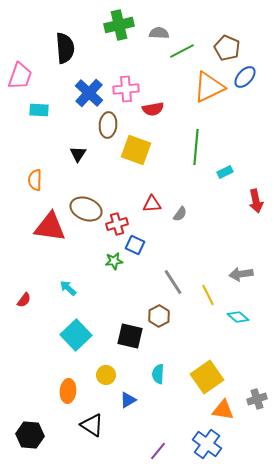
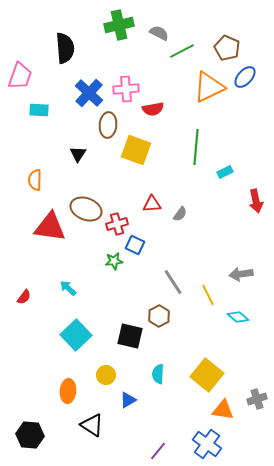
gray semicircle at (159, 33): rotated 24 degrees clockwise
red semicircle at (24, 300): moved 3 px up
yellow square at (207, 377): moved 2 px up; rotated 16 degrees counterclockwise
